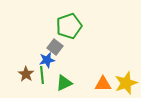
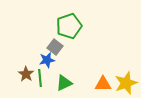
green line: moved 2 px left, 3 px down
